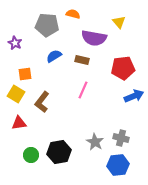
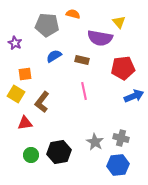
purple semicircle: moved 6 px right
pink line: moved 1 px right, 1 px down; rotated 36 degrees counterclockwise
red triangle: moved 6 px right
